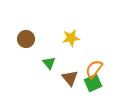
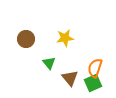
yellow star: moved 6 px left
orange semicircle: moved 1 px right, 1 px up; rotated 18 degrees counterclockwise
